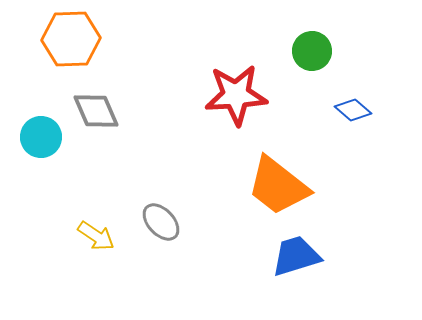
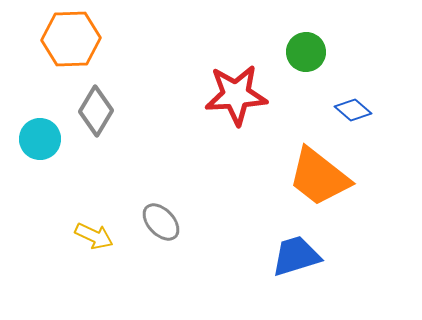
green circle: moved 6 px left, 1 px down
gray diamond: rotated 54 degrees clockwise
cyan circle: moved 1 px left, 2 px down
orange trapezoid: moved 41 px right, 9 px up
yellow arrow: moved 2 px left; rotated 9 degrees counterclockwise
